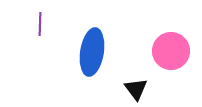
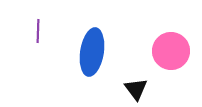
purple line: moved 2 px left, 7 px down
